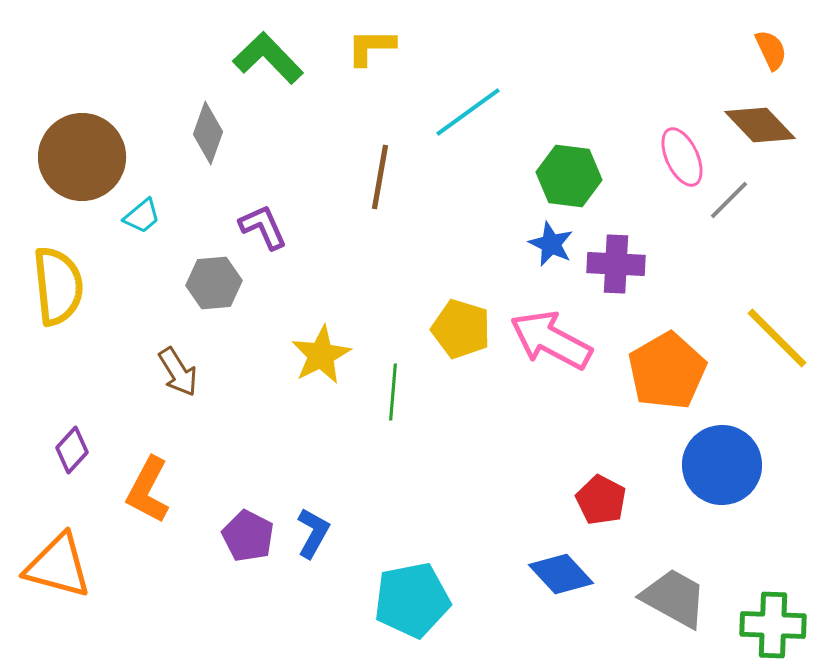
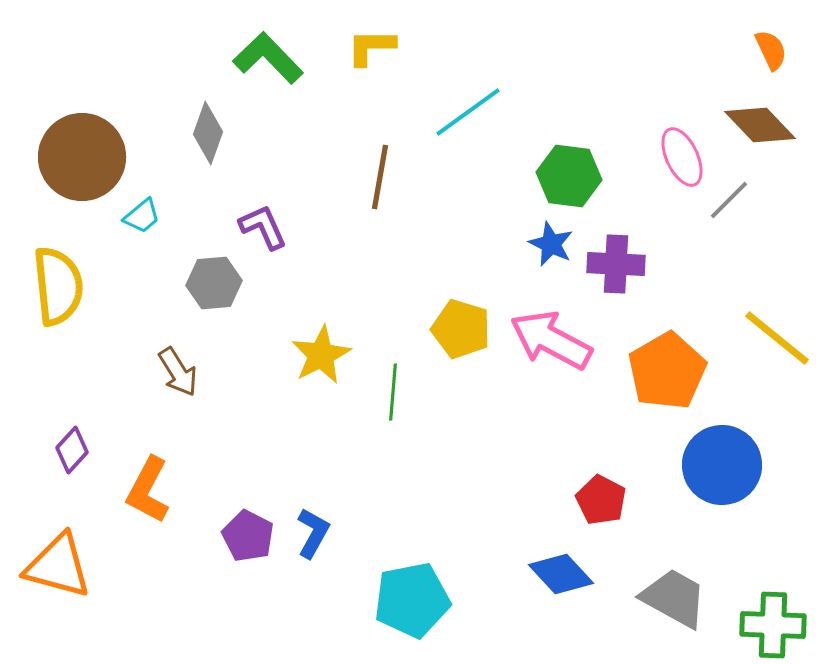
yellow line: rotated 6 degrees counterclockwise
